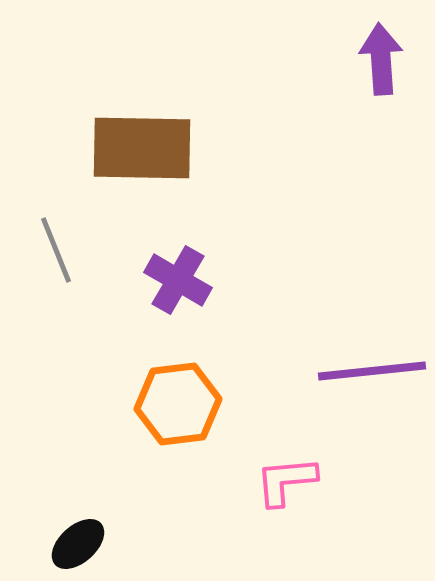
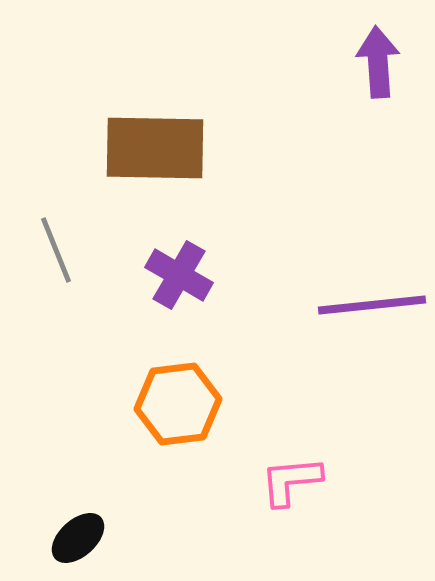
purple arrow: moved 3 px left, 3 px down
brown rectangle: moved 13 px right
purple cross: moved 1 px right, 5 px up
purple line: moved 66 px up
pink L-shape: moved 5 px right
black ellipse: moved 6 px up
